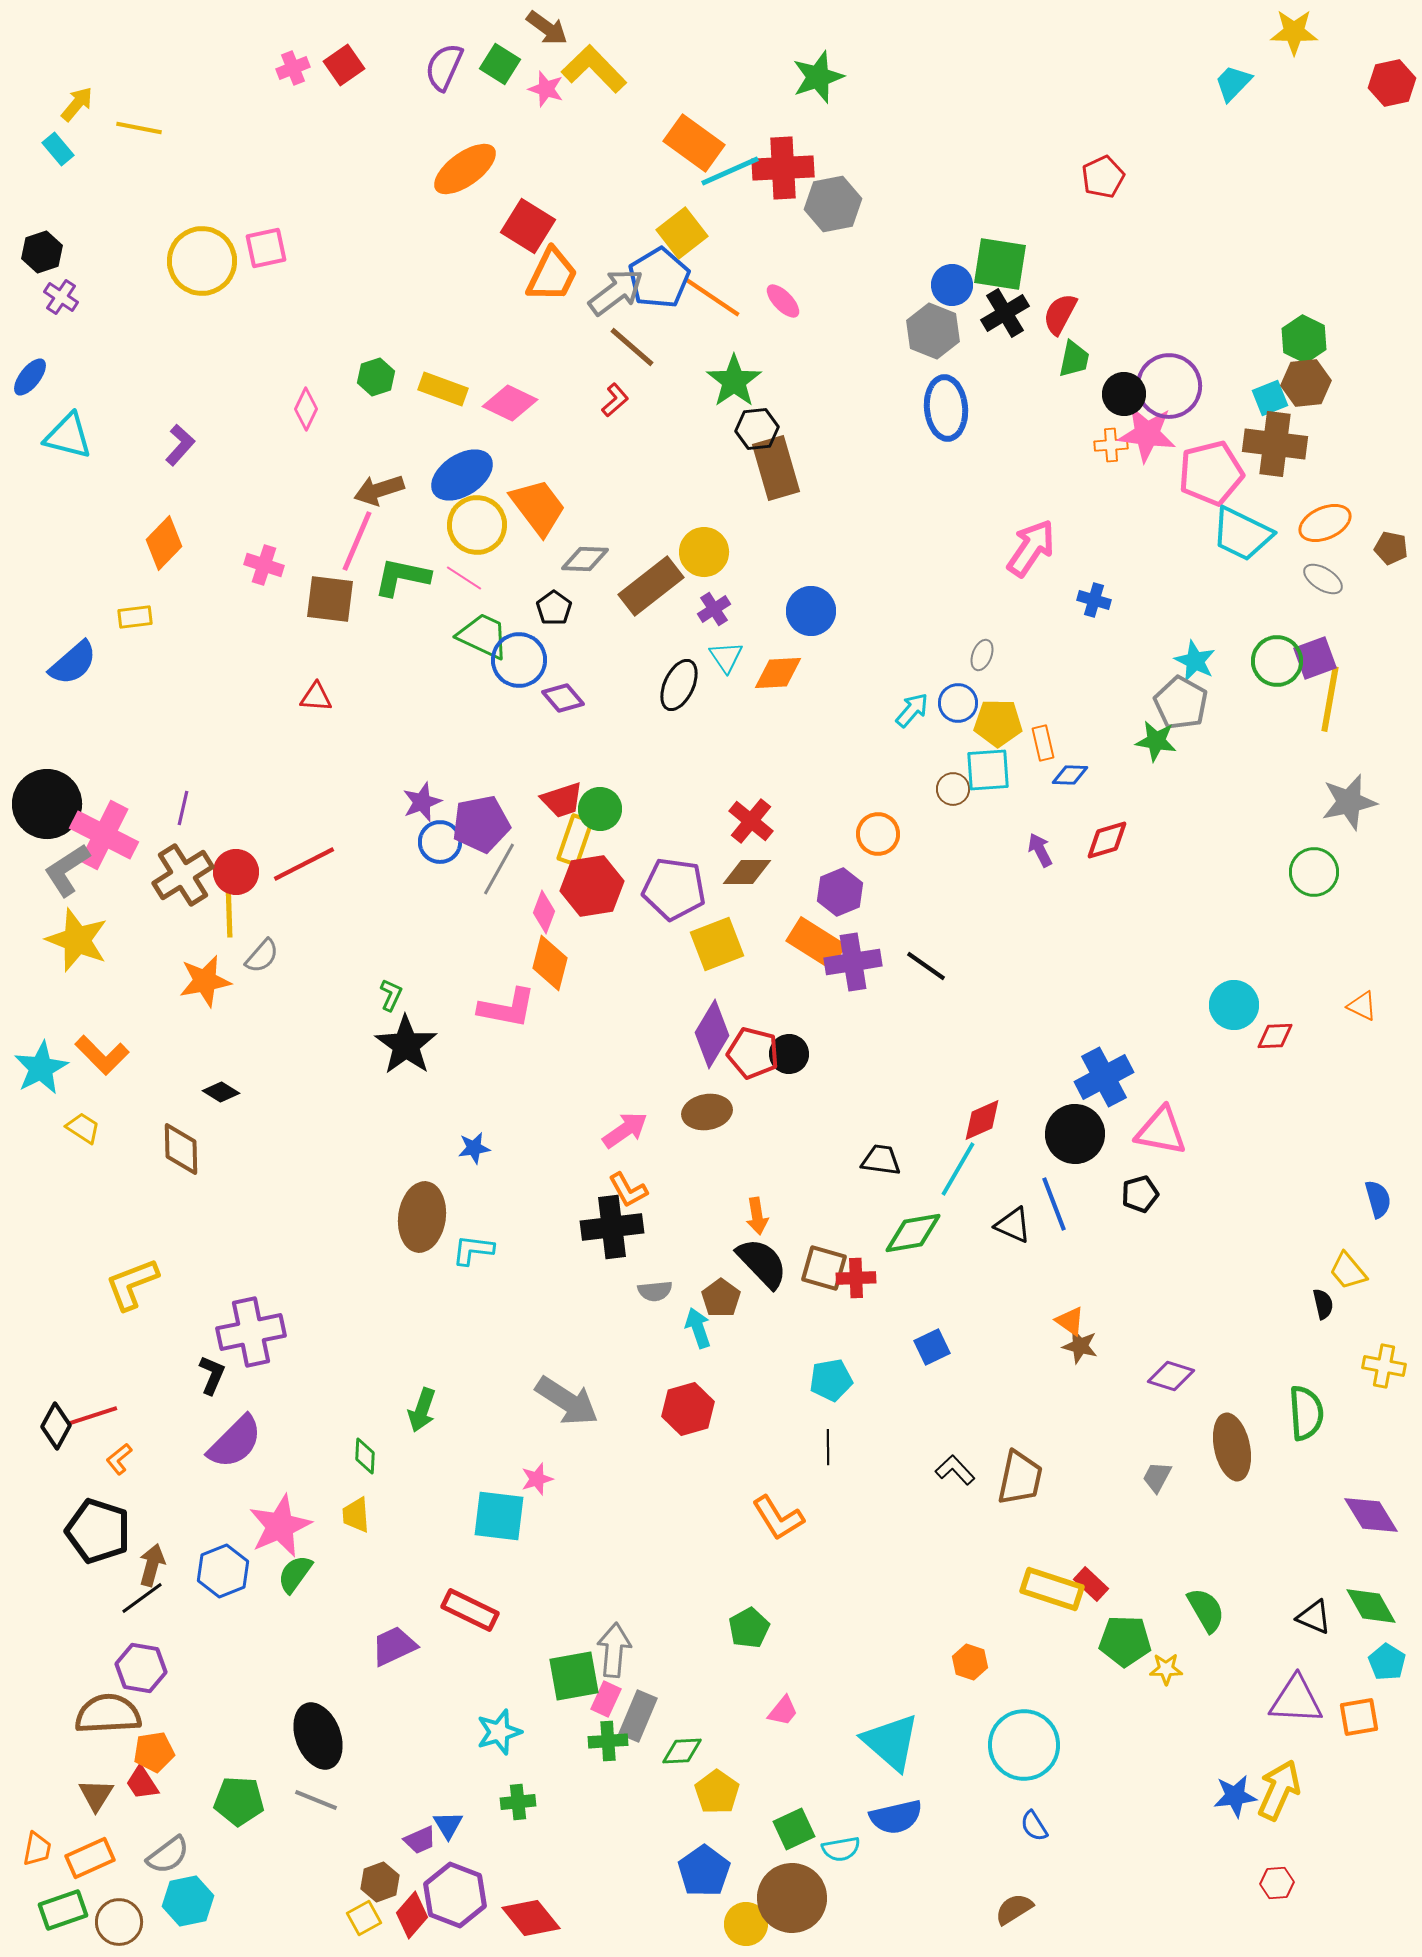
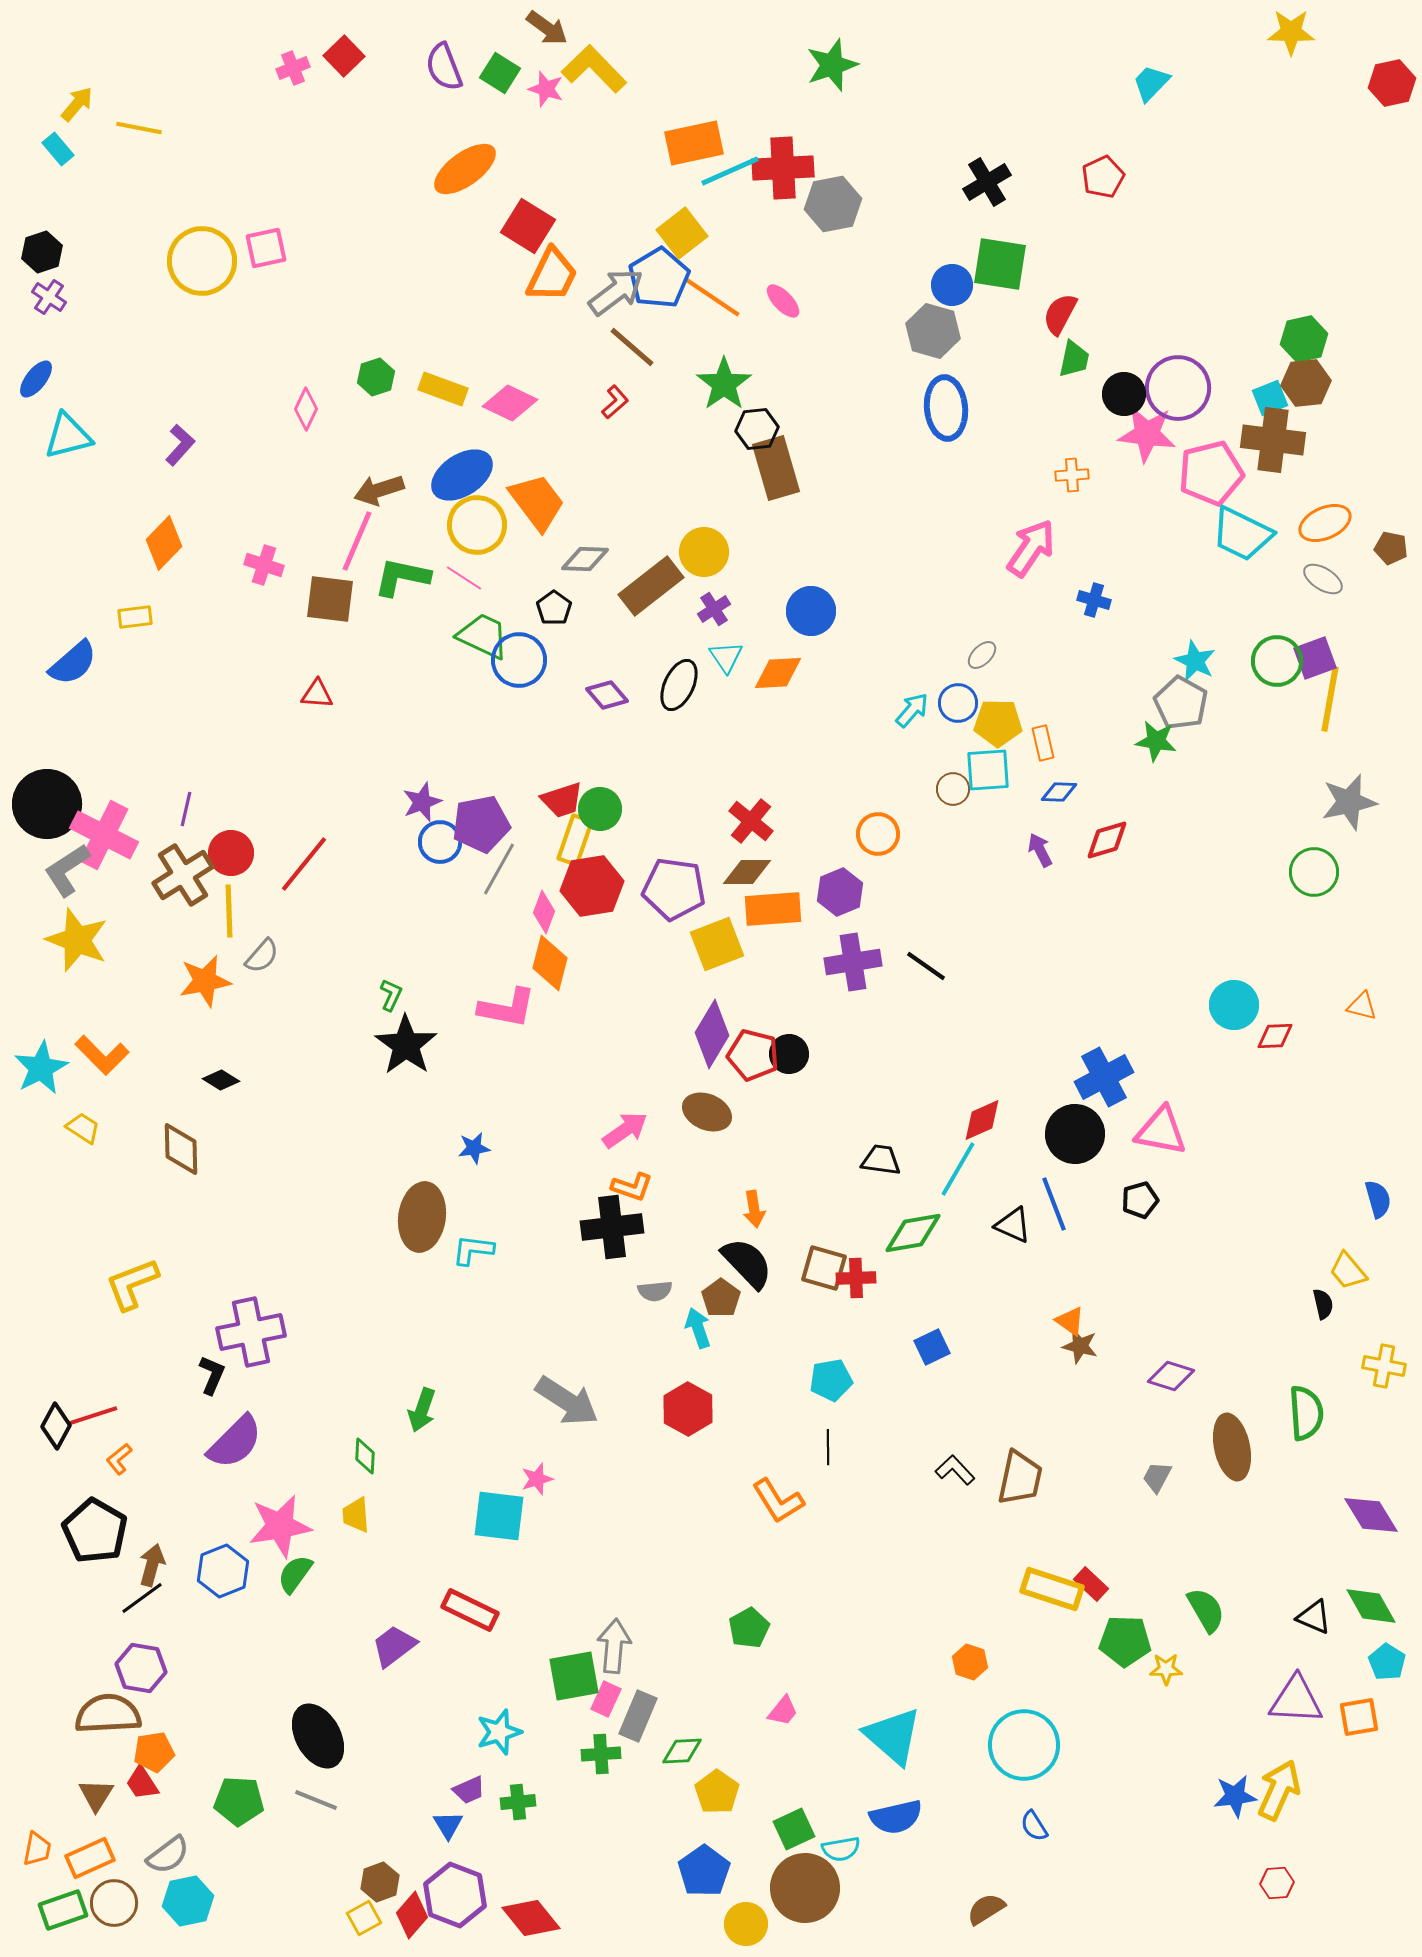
yellow star at (1294, 32): moved 3 px left
green square at (500, 64): moved 9 px down
red square at (344, 65): moved 9 px up; rotated 9 degrees counterclockwise
purple semicircle at (444, 67): rotated 45 degrees counterclockwise
green star at (818, 77): moved 14 px right, 12 px up
cyan trapezoid at (1233, 83): moved 82 px left
orange rectangle at (694, 143): rotated 48 degrees counterclockwise
purple cross at (61, 297): moved 12 px left
black cross at (1005, 313): moved 18 px left, 131 px up
gray hexagon at (933, 331): rotated 6 degrees counterclockwise
green hexagon at (1304, 339): rotated 21 degrees clockwise
blue ellipse at (30, 377): moved 6 px right, 2 px down
green star at (734, 381): moved 10 px left, 3 px down
purple circle at (1169, 386): moved 9 px right, 2 px down
red L-shape at (615, 400): moved 2 px down
cyan triangle at (68, 436): rotated 28 degrees counterclockwise
brown cross at (1275, 444): moved 2 px left, 4 px up
orange cross at (1111, 445): moved 39 px left, 30 px down
orange trapezoid at (538, 507): moved 1 px left, 5 px up
gray ellipse at (982, 655): rotated 24 degrees clockwise
red triangle at (316, 697): moved 1 px right, 3 px up
purple diamond at (563, 698): moved 44 px right, 3 px up
blue diamond at (1070, 775): moved 11 px left, 17 px down
purple line at (183, 808): moved 3 px right, 1 px down
red line at (304, 864): rotated 24 degrees counterclockwise
red circle at (236, 872): moved 5 px left, 19 px up
orange rectangle at (816, 943): moved 43 px left, 34 px up; rotated 36 degrees counterclockwise
orange triangle at (1362, 1006): rotated 12 degrees counterclockwise
red pentagon at (753, 1053): moved 2 px down
black diamond at (221, 1092): moved 12 px up
brown ellipse at (707, 1112): rotated 33 degrees clockwise
orange L-shape at (628, 1190): moved 4 px right, 3 px up; rotated 42 degrees counterclockwise
black pentagon at (1140, 1194): moved 6 px down
orange arrow at (757, 1216): moved 3 px left, 7 px up
black semicircle at (762, 1263): moved 15 px left
red hexagon at (688, 1409): rotated 15 degrees counterclockwise
orange L-shape at (778, 1518): moved 17 px up
pink star at (280, 1526): rotated 14 degrees clockwise
black pentagon at (98, 1531): moved 3 px left; rotated 12 degrees clockwise
purple trapezoid at (394, 1646): rotated 12 degrees counterclockwise
gray arrow at (614, 1650): moved 4 px up
black ellipse at (318, 1736): rotated 8 degrees counterclockwise
green cross at (608, 1741): moved 7 px left, 13 px down
cyan triangle at (891, 1742): moved 2 px right, 6 px up
purple trapezoid at (420, 1840): moved 49 px right, 50 px up
brown circle at (792, 1898): moved 13 px right, 10 px up
brown semicircle at (1014, 1909): moved 28 px left
brown circle at (119, 1922): moved 5 px left, 19 px up
